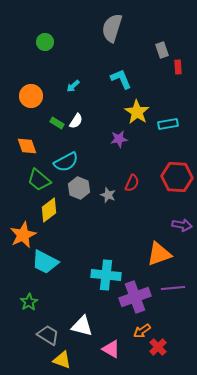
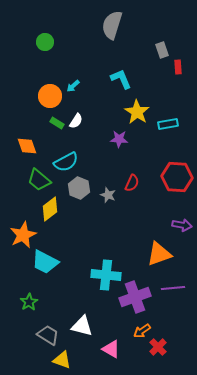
gray semicircle: moved 3 px up
orange circle: moved 19 px right
purple star: rotated 12 degrees clockwise
yellow diamond: moved 1 px right, 1 px up
